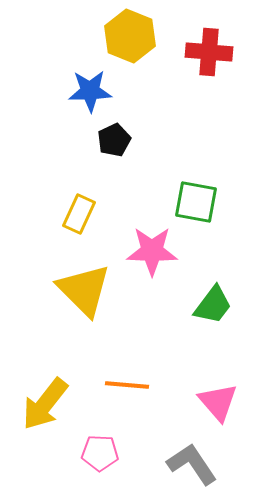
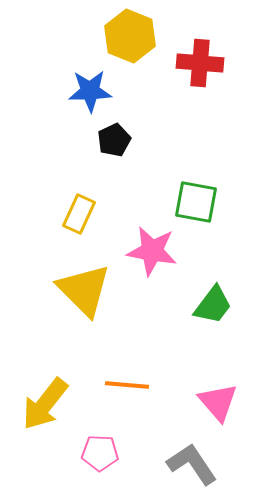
red cross: moved 9 px left, 11 px down
pink star: rotated 9 degrees clockwise
